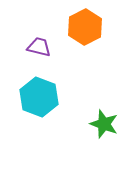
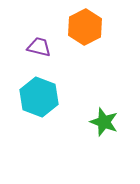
green star: moved 2 px up
